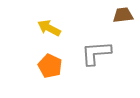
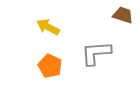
brown trapezoid: rotated 25 degrees clockwise
yellow arrow: moved 1 px left, 1 px up
